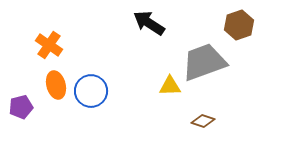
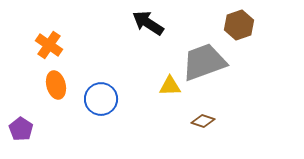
black arrow: moved 1 px left
blue circle: moved 10 px right, 8 px down
purple pentagon: moved 22 px down; rotated 25 degrees counterclockwise
